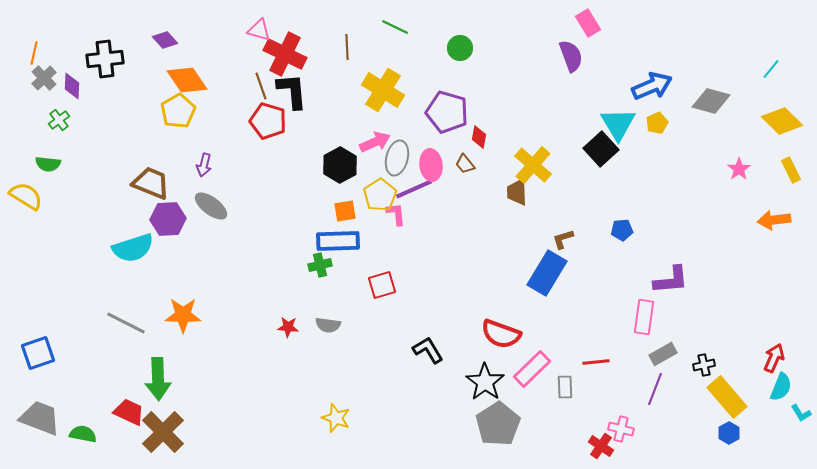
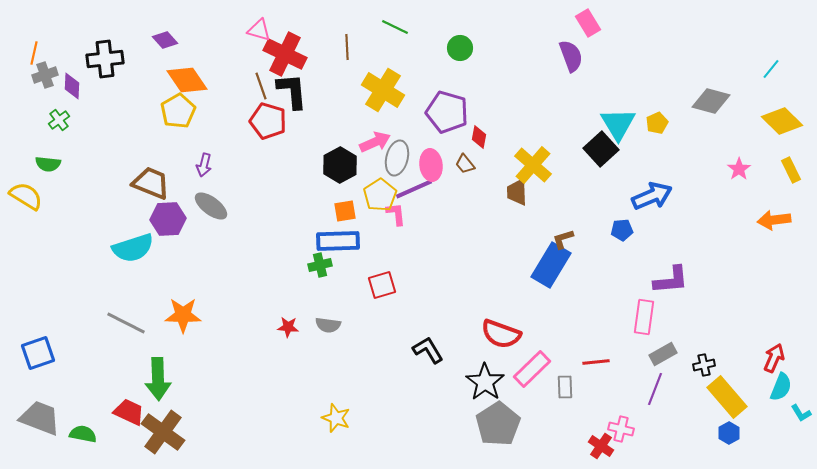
gray cross at (44, 78): moved 1 px right, 3 px up; rotated 25 degrees clockwise
blue arrow at (652, 86): moved 110 px down
blue rectangle at (547, 273): moved 4 px right, 8 px up
brown cross at (163, 432): rotated 9 degrees counterclockwise
